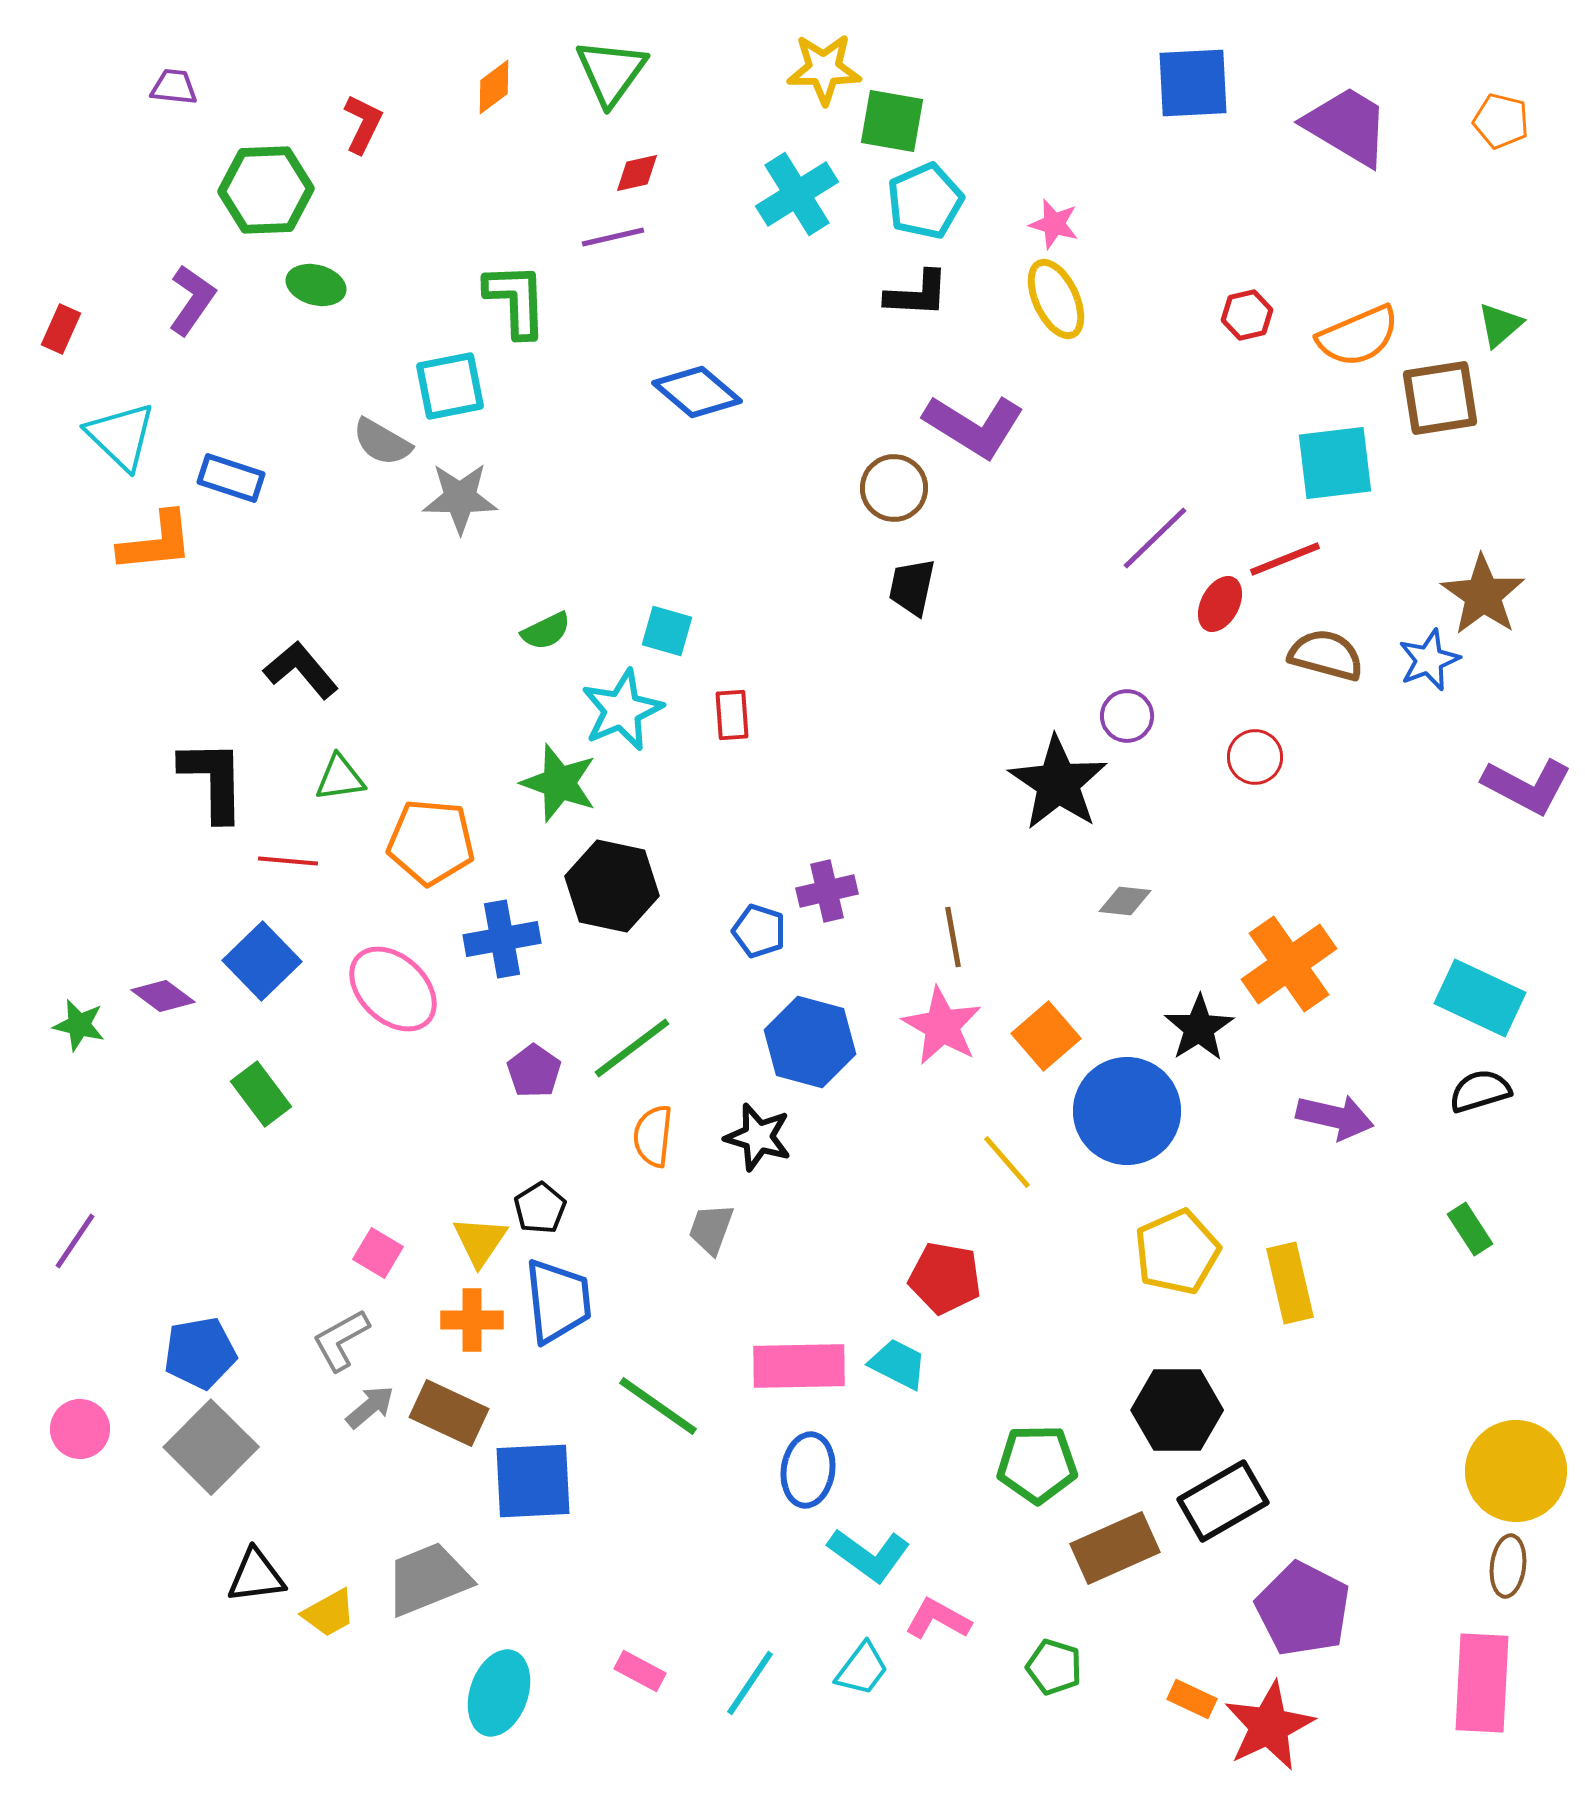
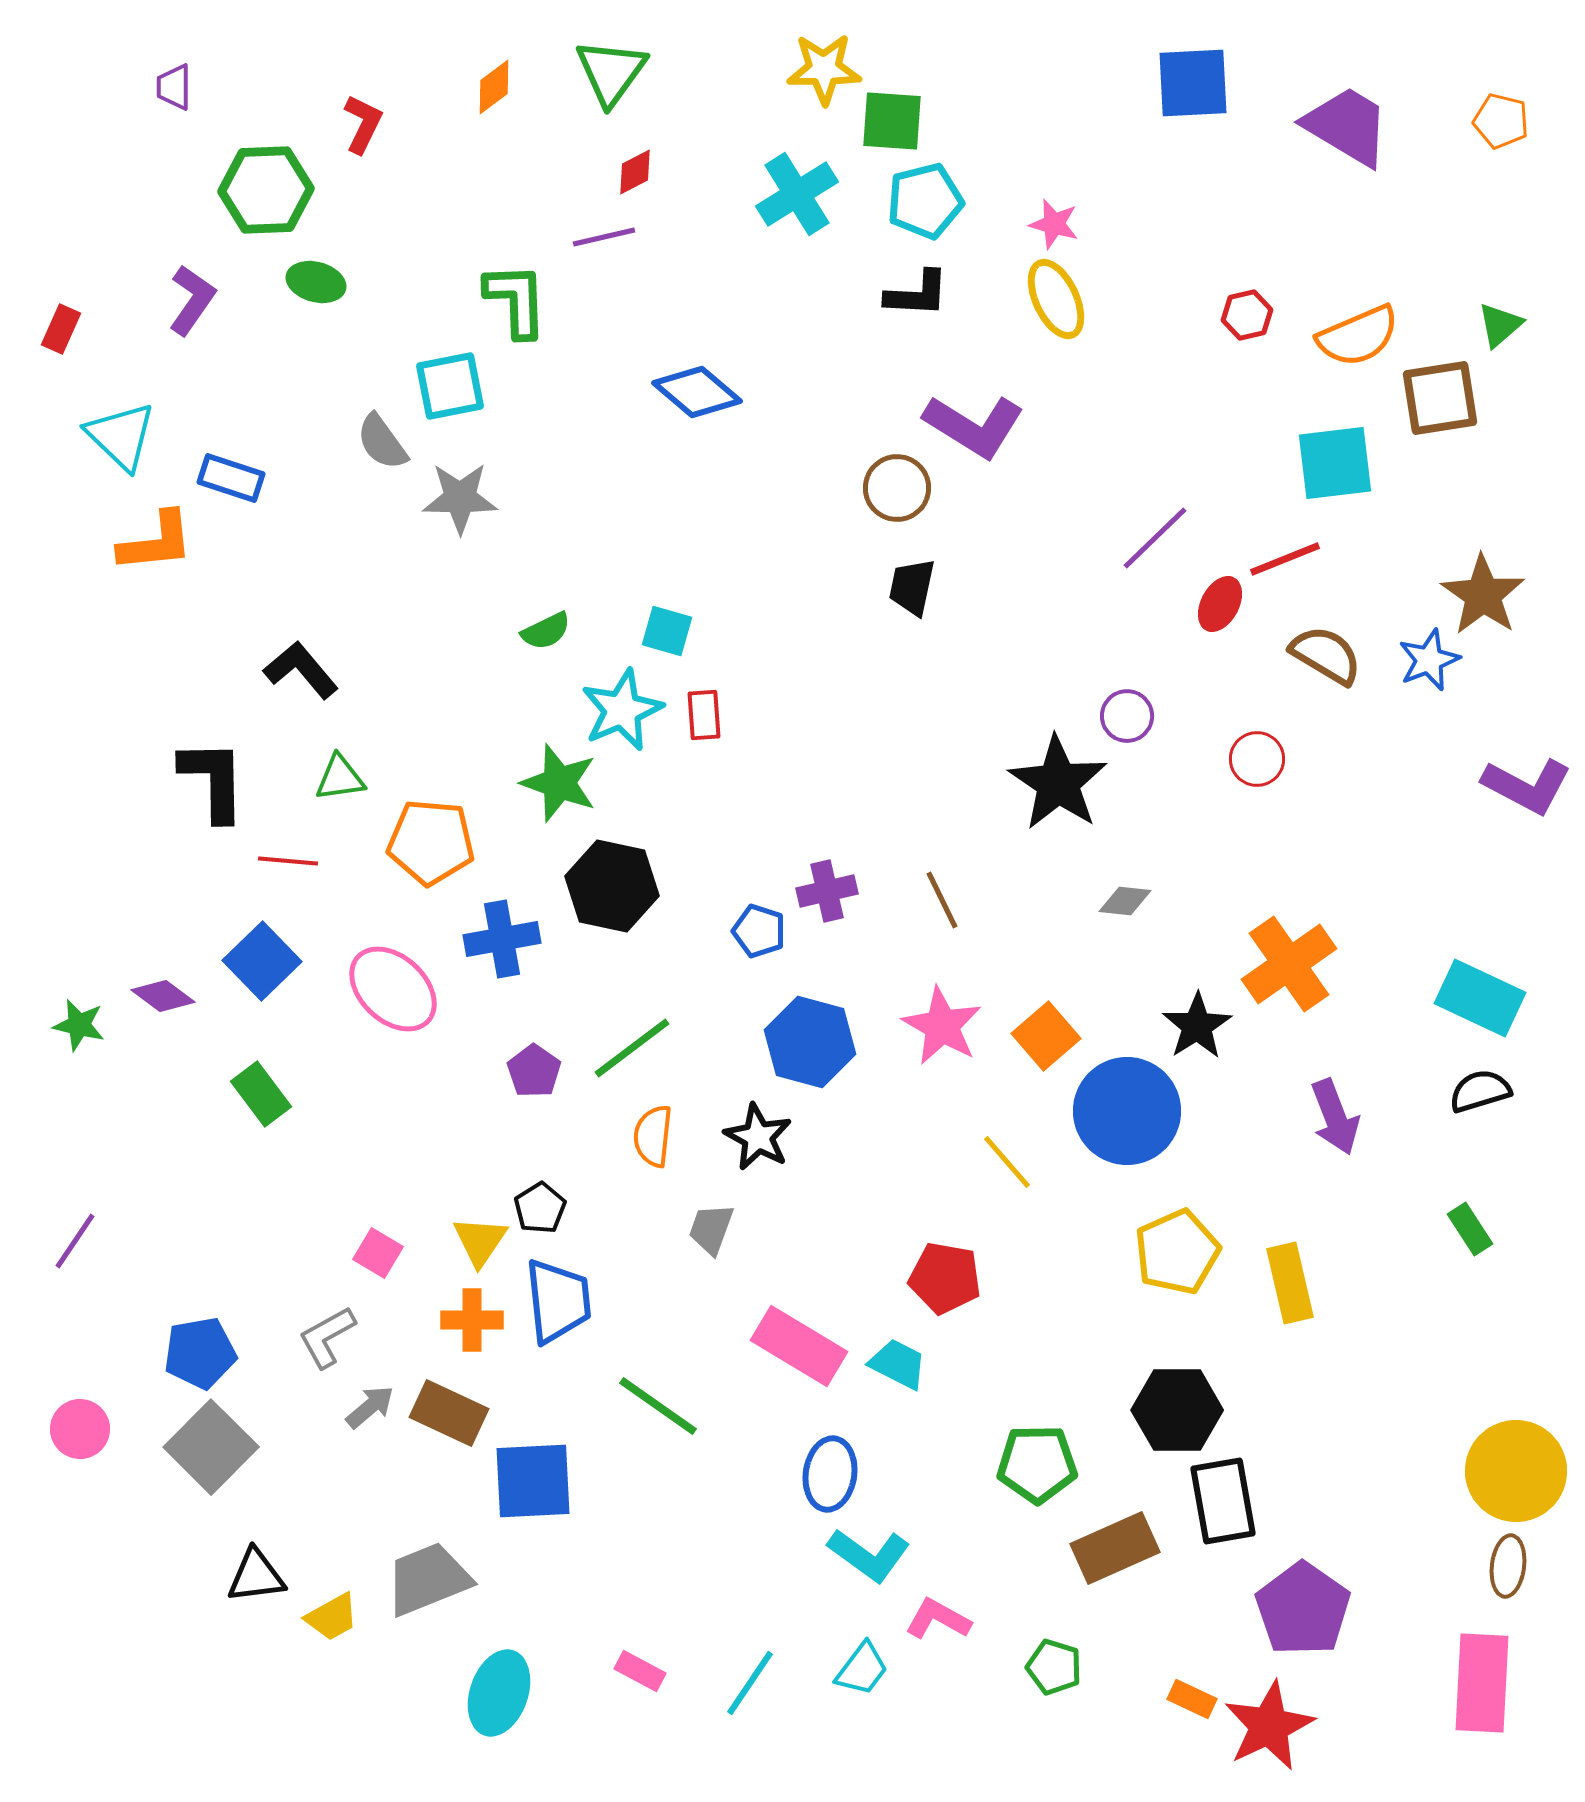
purple trapezoid at (174, 87): rotated 96 degrees counterclockwise
green square at (892, 121): rotated 6 degrees counterclockwise
red diamond at (637, 173): moved 2 px left, 1 px up; rotated 15 degrees counterclockwise
cyan pentagon at (925, 201): rotated 10 degrees clockwise
purple line at (613, 237): moved 9 px left
green ellipse at (316, 285): moved 3 px up
gray semicircle at (382, 442): rotated 24 degrees clockwise
brown circle at (894, 488): moved 3 px right
brown semicircle at (1326, 655): rotated 16 degrees clockwise
red rectangle at (732, 715): moved 28 px left
red circle at (1255, 757): moved 2 px right, 2 px down
brown line at (953, 937): moved 11 px left, 37 px up; rotated 16 degrees counterclockwise
black star at (1199, 1028): moved 2 px left, 2 px up
purple arrow at (1335, 1117): rotated 56 degrees clockwise
black star at (758, 1137): rotated 12 degrees clockwise
gray L-shape at (341, 1340): moved 14 px left, 3 px up
pink rectangle at (799, 1366): moved 20 px up; rotated 32 degrees clockwise
blue ellipse at (808, 1470): moved 22 px right, 4 px down
black rectangle at (1223, 1501): rotated 70 degrees counterclockwise
purple pentagon at (1303, 1609): rotated 8 degrees clockwise
yellow trapezoid at (329, 1613): moved 3 px right, 4 px down
